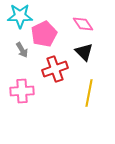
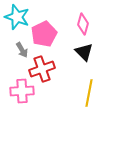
cyan star: moved 3 px left, 1 px down; rotated 20 degrees clockwise
pink diamond: rotated 50 degrees clockwise
red cross: moved 13 px left
